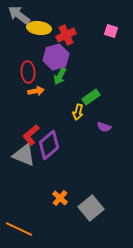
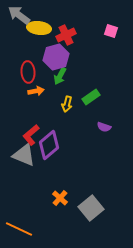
yellow arrow: moved 11 px left, 8 px up
